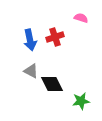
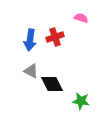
blue arrow: rotated 20 degrees clockwise
green star: rotated 18 degrees clockwise
